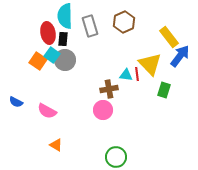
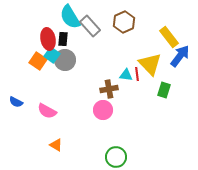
cyan semicircle: moved 5 px right, 1 px down; rotated 30 degrees counterclockwise
gray rectangle: rotated 25 degrees counterclockwise
red ellipse: moved 6 px down
